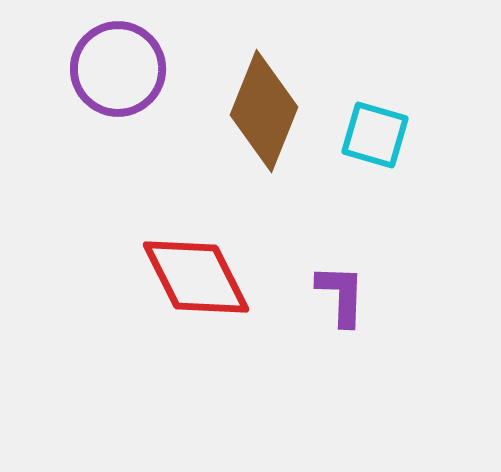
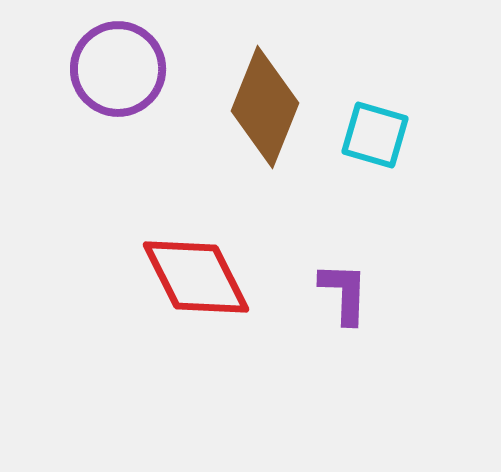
brown diamond: moved 1 px right, 4 px up
purple L-shape: moved 3 px right, 2 px up
